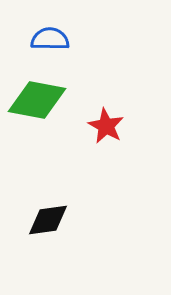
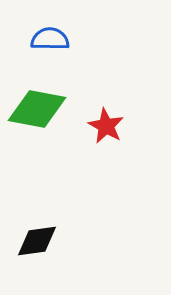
green diamond: moved 9 px down
black diamond: moved 11 px left, 21 px down
